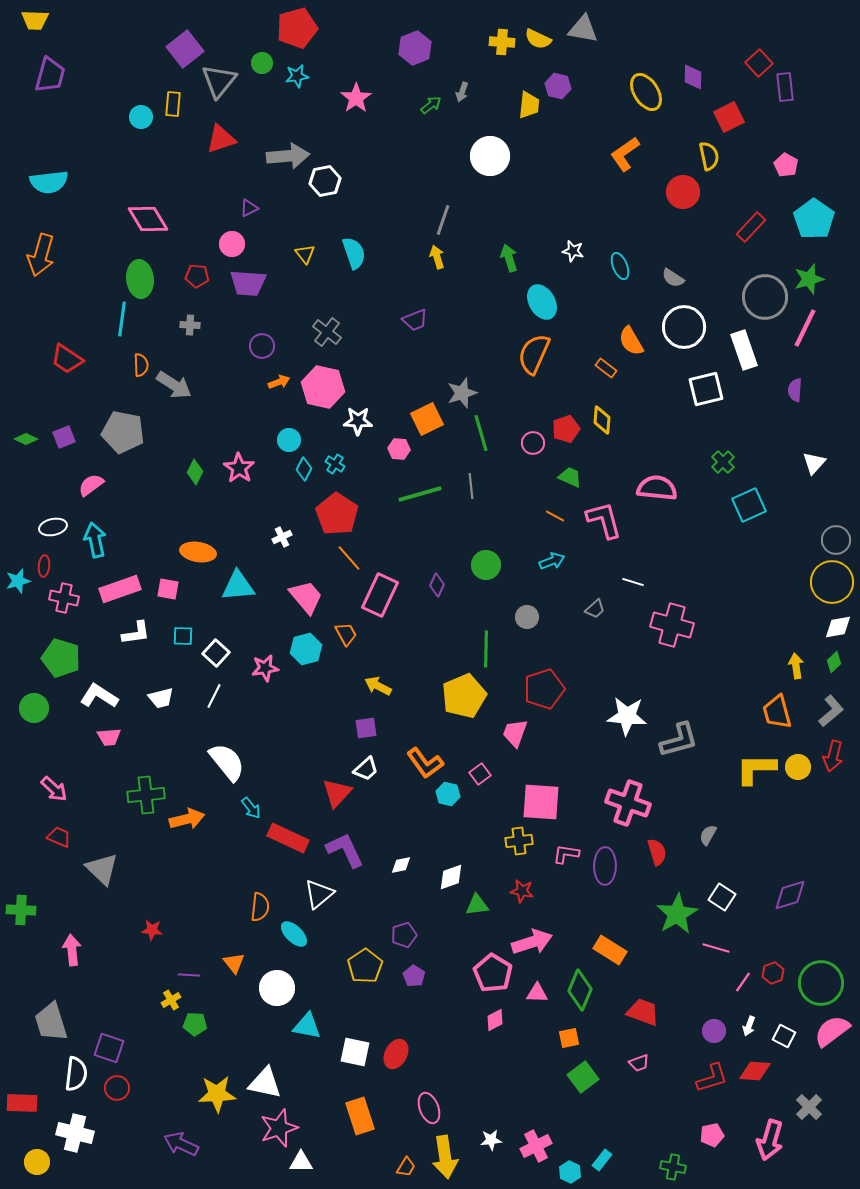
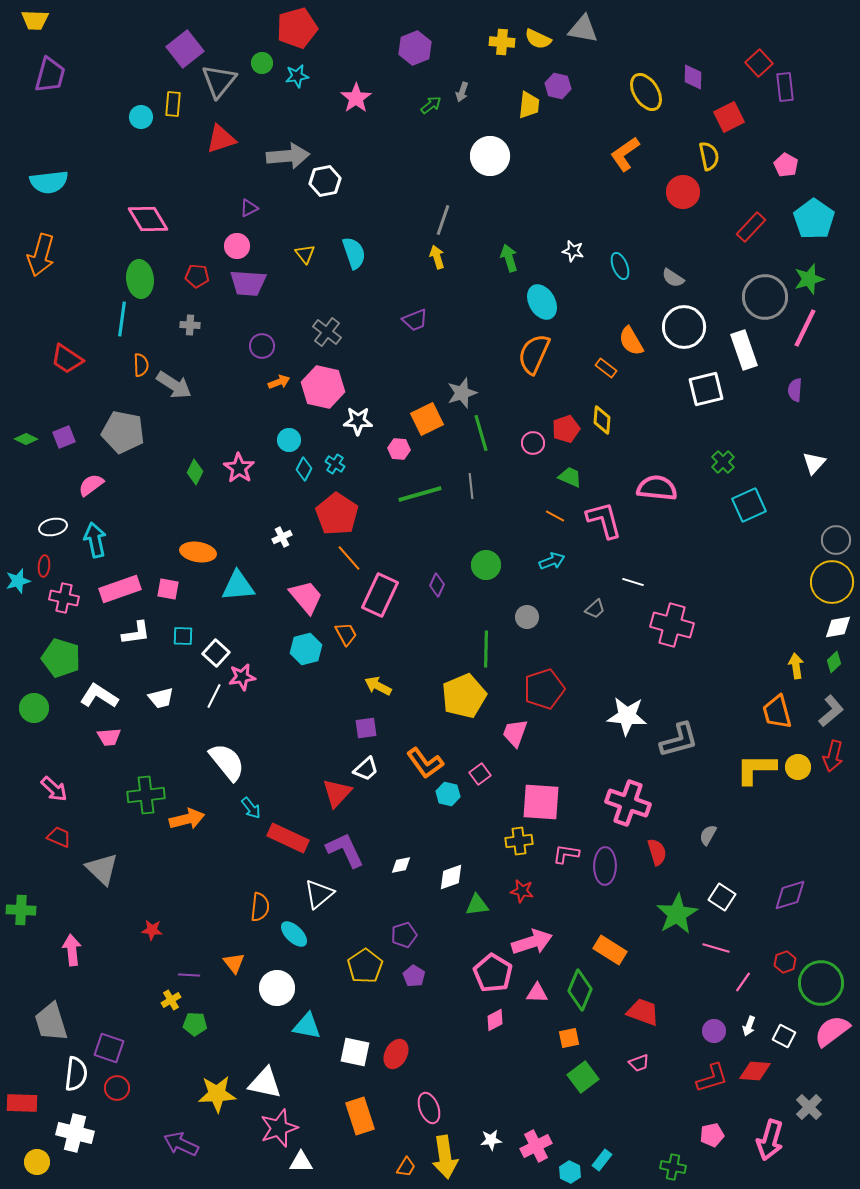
pink circle at (232, 244): moved 5 px right, 2 px down
pink star at (265, 668): moved 23 px left, 9 px down
red hexagon at (773, 973): moved 12 px right, 11 px up
